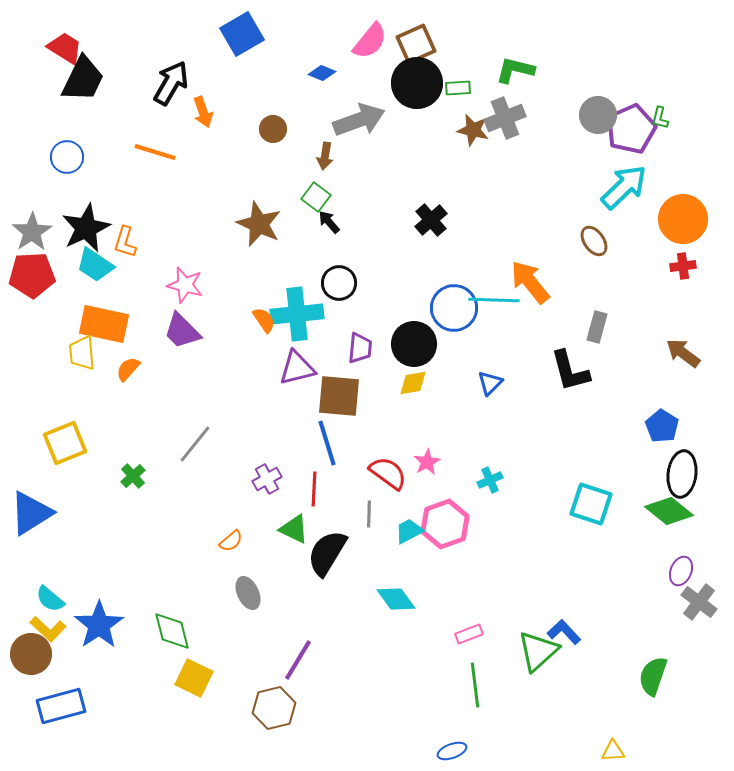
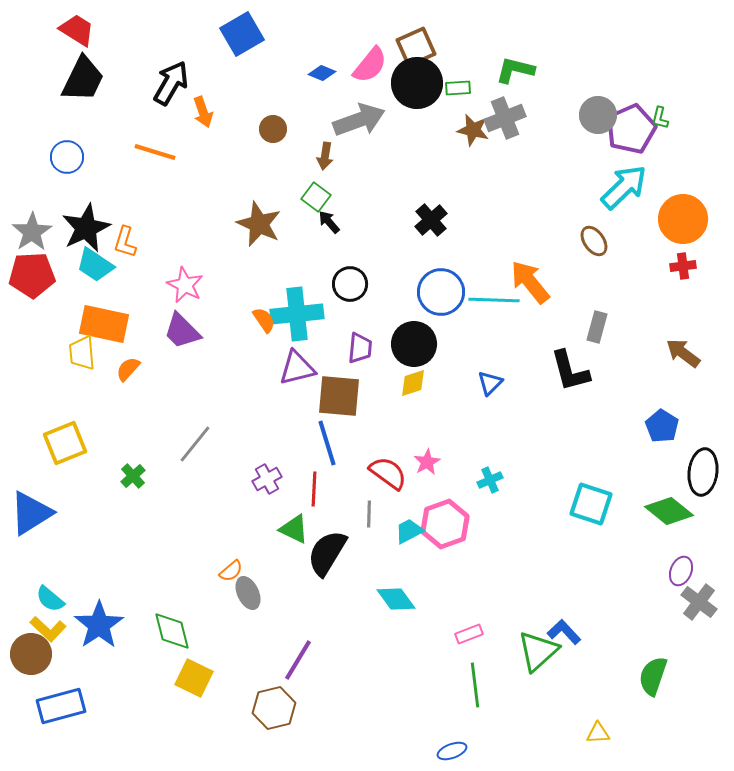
pink semicircle at (370, 41): moved 24 px down
brown square at (416, 44): moved 3 px down
red trapezoid at (65, 48): moved 12 px right, 18 px up
black circle at (339, 283): moved 11 px right, 1 px down
pink star at (185, 285): rotated 12 degrees clockwise
blue circle at (454, 308): moved 13 px left, 16 px up
yellow diamond at (413, 383): rotated 8 degrees counterclockwise
black ellipse at (682, 474): moved 21 px right, 2 px up
orange semicircle at (231, 541): moved 30 px down
yellow triangle at (613, 751): moved 15 px left, 18 px up
